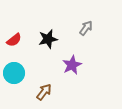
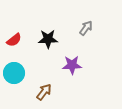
black star: rotated 12 degrees clockwise
purple star: rotated 24 degrees clockwise
